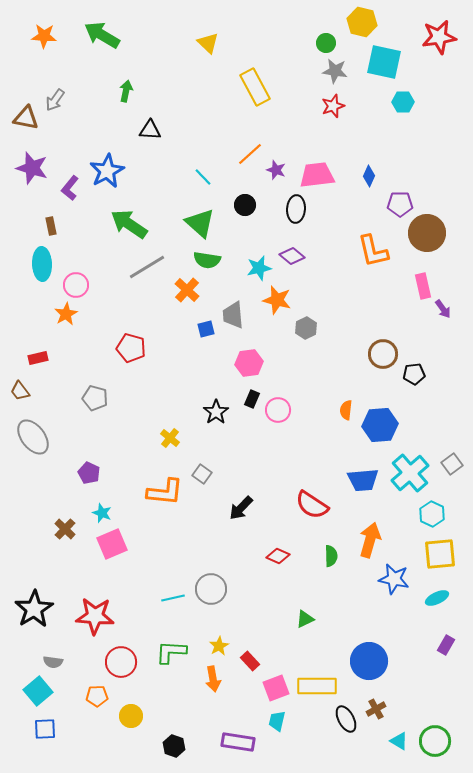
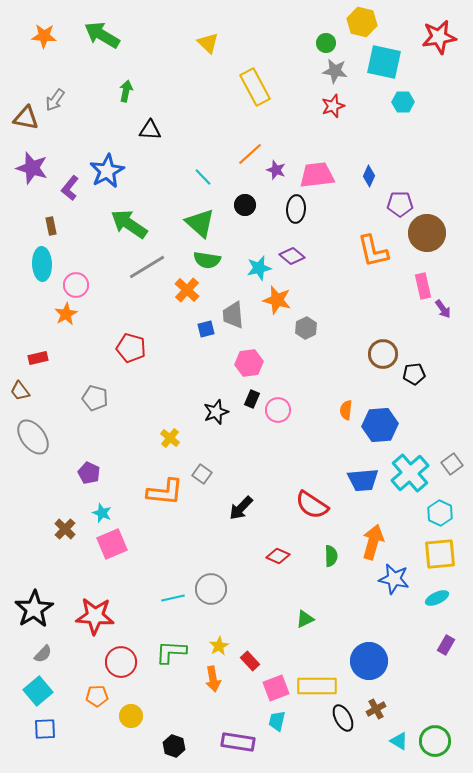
black star at (216, 412): rotated 15 degrees clockwise
cyan hexagon at (432, 514): moved 8 px right, 1 px up
orange arrow at (370, 540): moved 3 px right, 2 px down
gray semicircle at (53, 662): moved 10 px left, 8 px up; rotated 54 degrees counterclockwise
black ellipse at (346, 719): moved 3 px left, 1 px up
